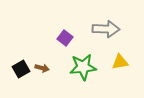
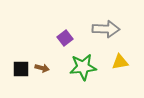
purple square: rotated 14 degrees clockwise
black square: rotated 30 degrees clockwise
